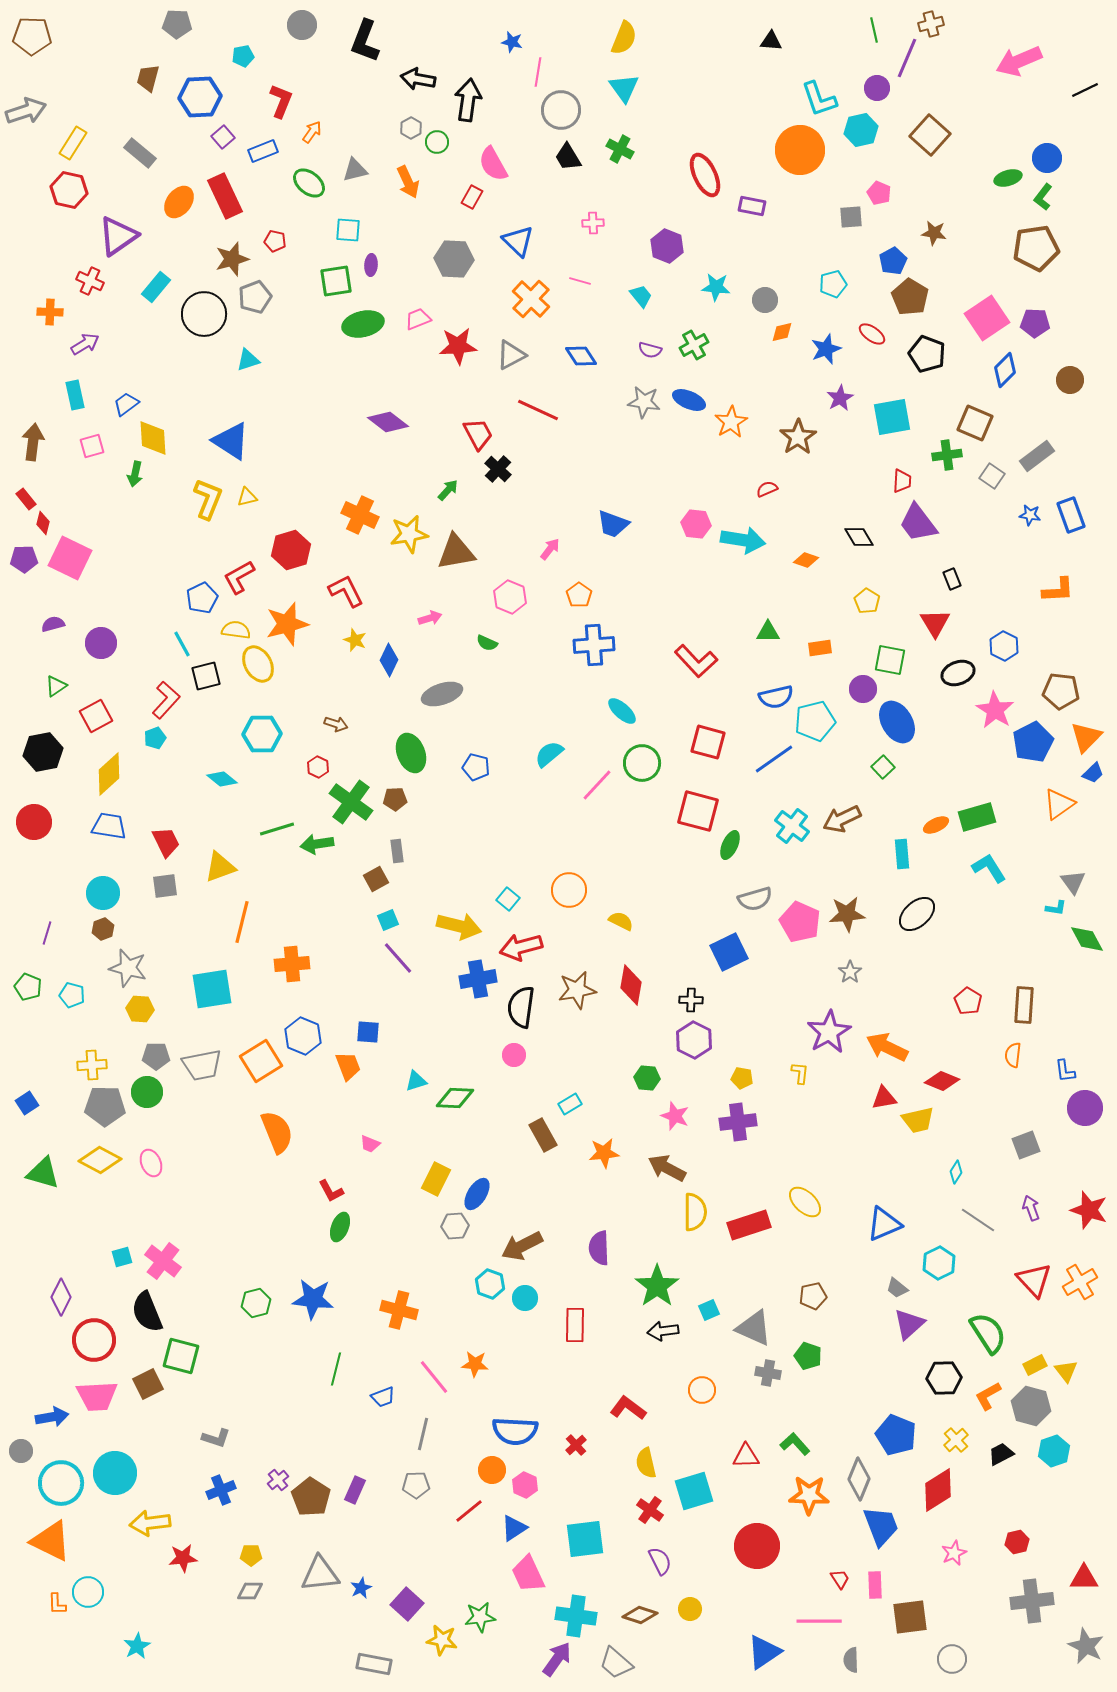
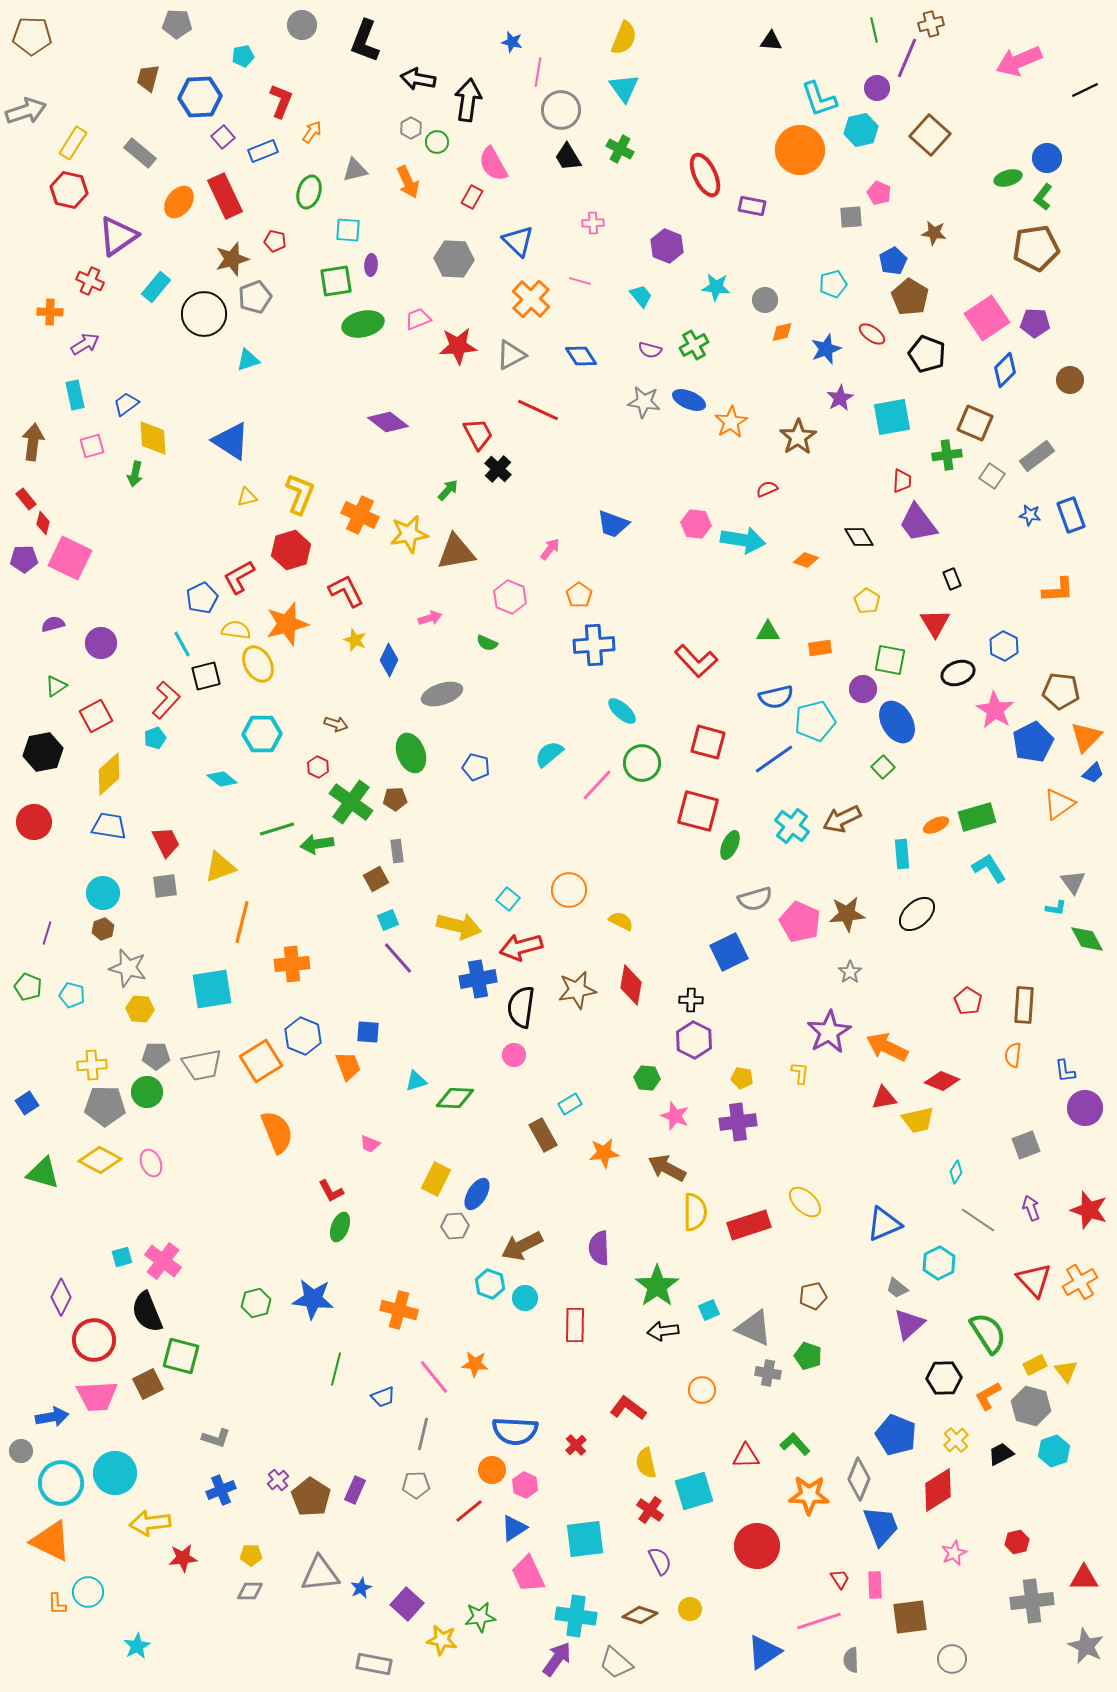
green ellipse at (309, 183): moved 9 px down; rotated 68 degrees clockwise
yellow L-shape at (208, 499): moved 92 px right, 5 px up
pink line at (819, 1621): rotated 18 degrees counterclockwise
